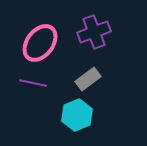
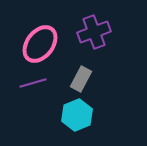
pink ellipse: moved 1 px down
gray rectangle: moved 7 px left; rotated 25 degrees counterclockwise
purple line: rotated 28 degrees counterclockwise
